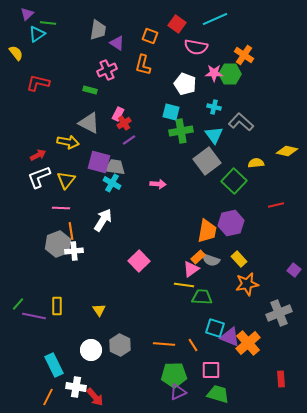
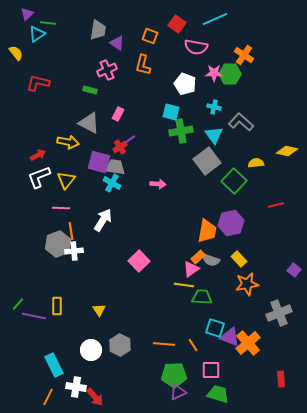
red cross at (124, 123): moved 4 px left, 24 px down
